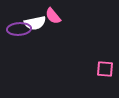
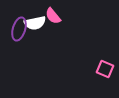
purple ellipse: rotated 70 degrees counterclockwise
pink square: rotated 18 degrees clockwise
